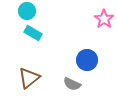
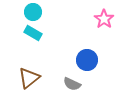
cyan circle: moved 6 px right, 1 px down
